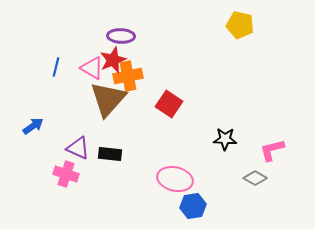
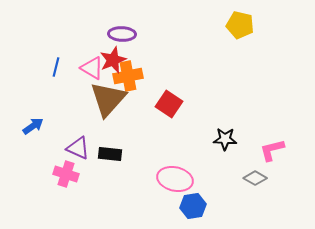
purple ellipse: moved 1 px right, 2 px up
